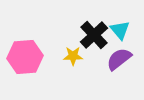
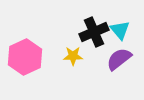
black cross: moved 3 px up; rotated 20 degrees clockwise
pink hexagon: rotated 20 degrees counterclockwise
